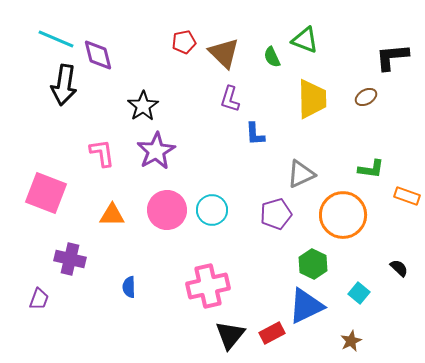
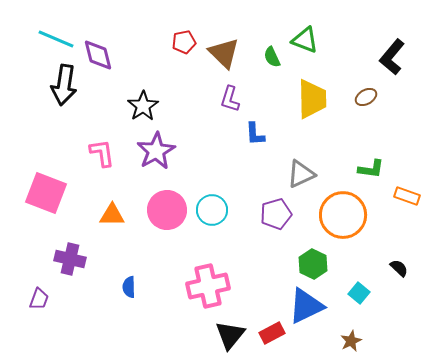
black L-shape: rotated 45 degrees counterclockwise
